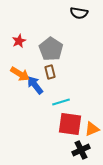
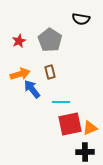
black semicircle: moved 2 px right, 6 px down
gray pentagon: moved 1 px left, 9 px up
orange arrow: rotated 48 degrees counterclockwise
blue arrow: moved 3 px left, 4 px down
cyan line: rotated 18 degrees clockwise
red square: rotated 20 degrees counterclockwise
orange triangle: moved 2 px left, 1 px up
black cross: moved 4 px right, 2 px down; rotated 24 degrees clockwise
